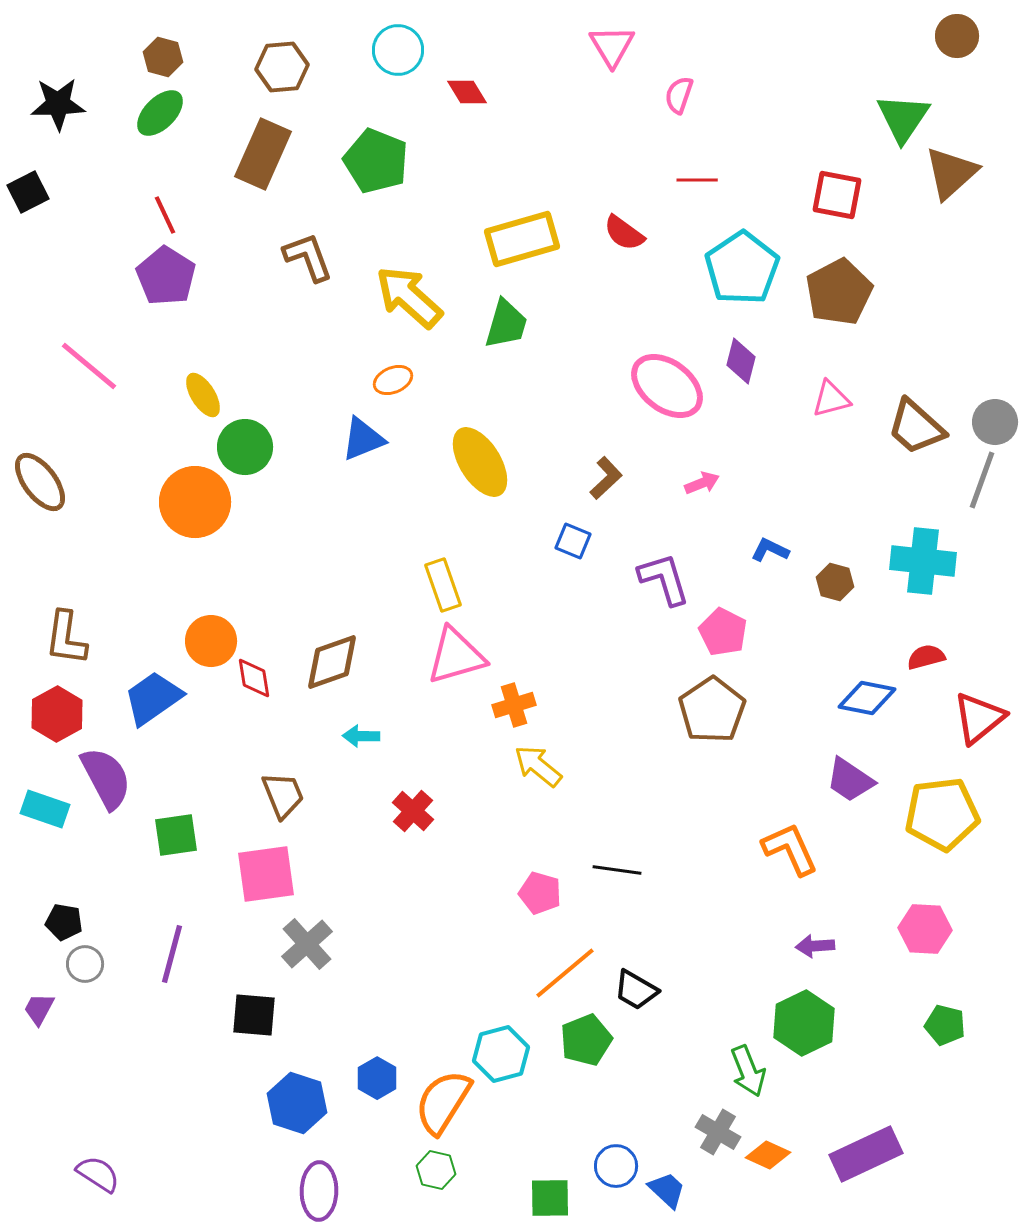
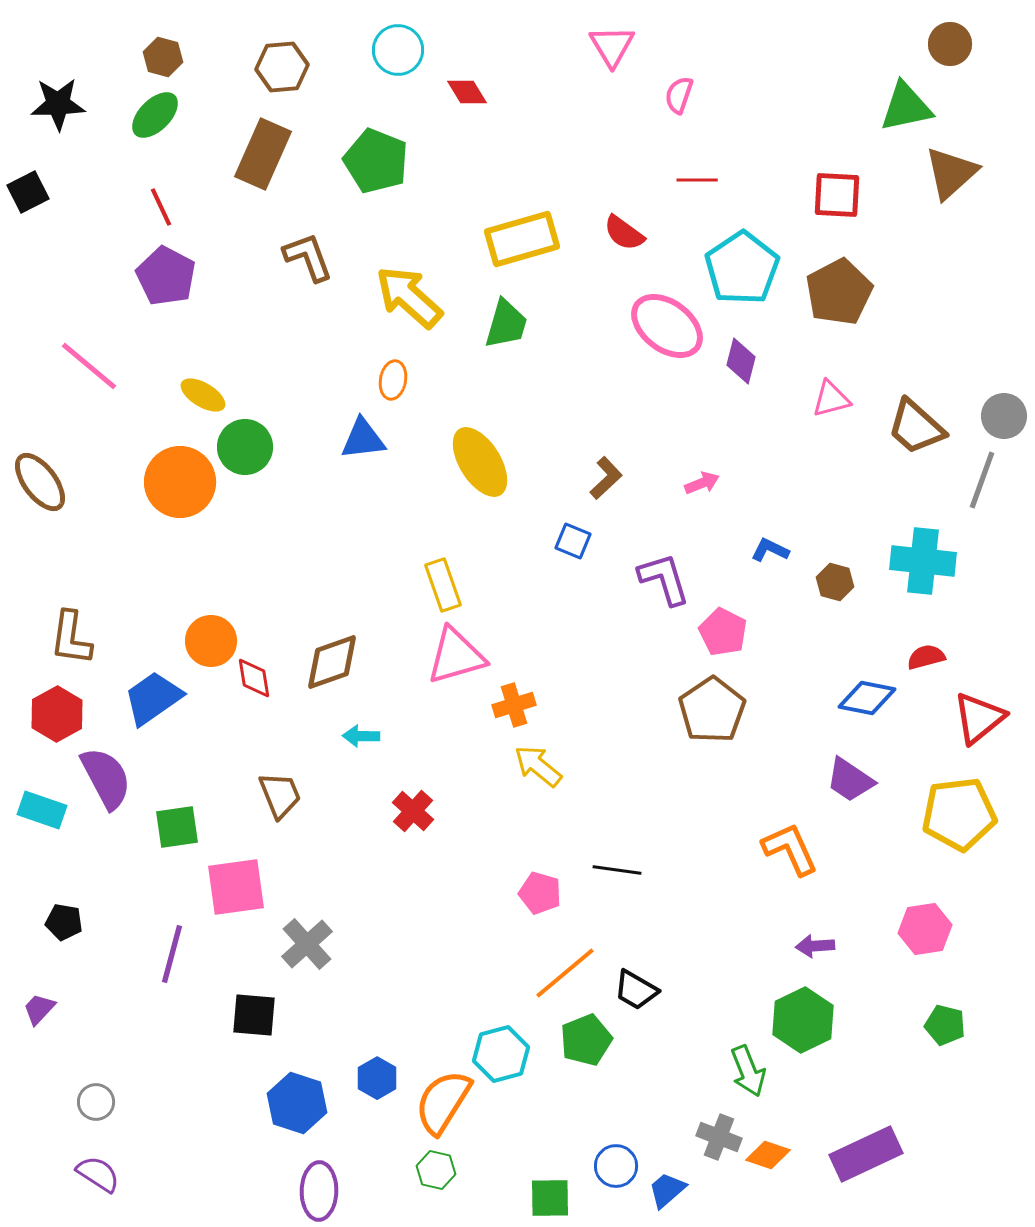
brown circle at (957, 36): moved 7 px left, 8 px down
green ellipse at (160, 113): moved 5 px left, 2 px down
green triangle at (903, 118): moved 3 px right, 11 px up; rotated 44 degrees clockwise
red square at (837, 195): rotated 8 degrees counterclockwise
red line at (165, 215): moved 4 px left, 8 px up
purple pentagon at (166, 276): rotated 4 degrees counterclockwise
orange ellipse at (393, 380): rotated 57 degrees counterclockwise
pink ellipse at (667, 386): moved 60 px up
yellow ellipse at (203, 395): rotated 27 degrees counterclockwise
gray circle at (995, 422): moved 9 px right, 6 px up
blue triangle at (363, 439): rotated 15 degrees clockwise
orange circle at (195, 502): moved 15 px left, 20 px up
brown L-shape at (66, 638): moved 5 px right
brown trapezoid at (283, 795): moved 3 px left
cyan rectangle at (45, 809): moved 3 px left, 1 px down
yellow pentagon at (942, 814): moved 17 px right
green square at (176, 835): moved 1 px right, 8 px up
pink square at (266, 874): moved 30 px left, 13 px down
pink hexagon at (925, 929): rotated 12 degrees counterclockwise
gray circle at (85, 964): moved 11 px right, 138 px down
purple trapezoid at (39, 1009): rotated 15 degrees clockwise
green hexagon at (804, 1023): moved 1 px left, 3 px up
gray cross at (718, 1132): moved 1 px right, 5 px down; rotated 9 degrees counterclockwise
orange diamond at (768, 1155): rotated 6 degrees counterclockwise
blue trapezoid at (667, 1190): rotated 84 degrees counterclockwise
